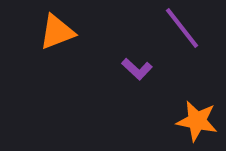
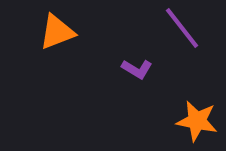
purple L-shape: rotated 12 degrees counterclockwise
